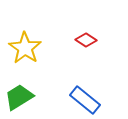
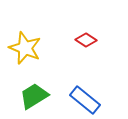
yellow star: rotated 12 degrees counterclockwise
green trapezoid: moved 15 px right, 1 px up
